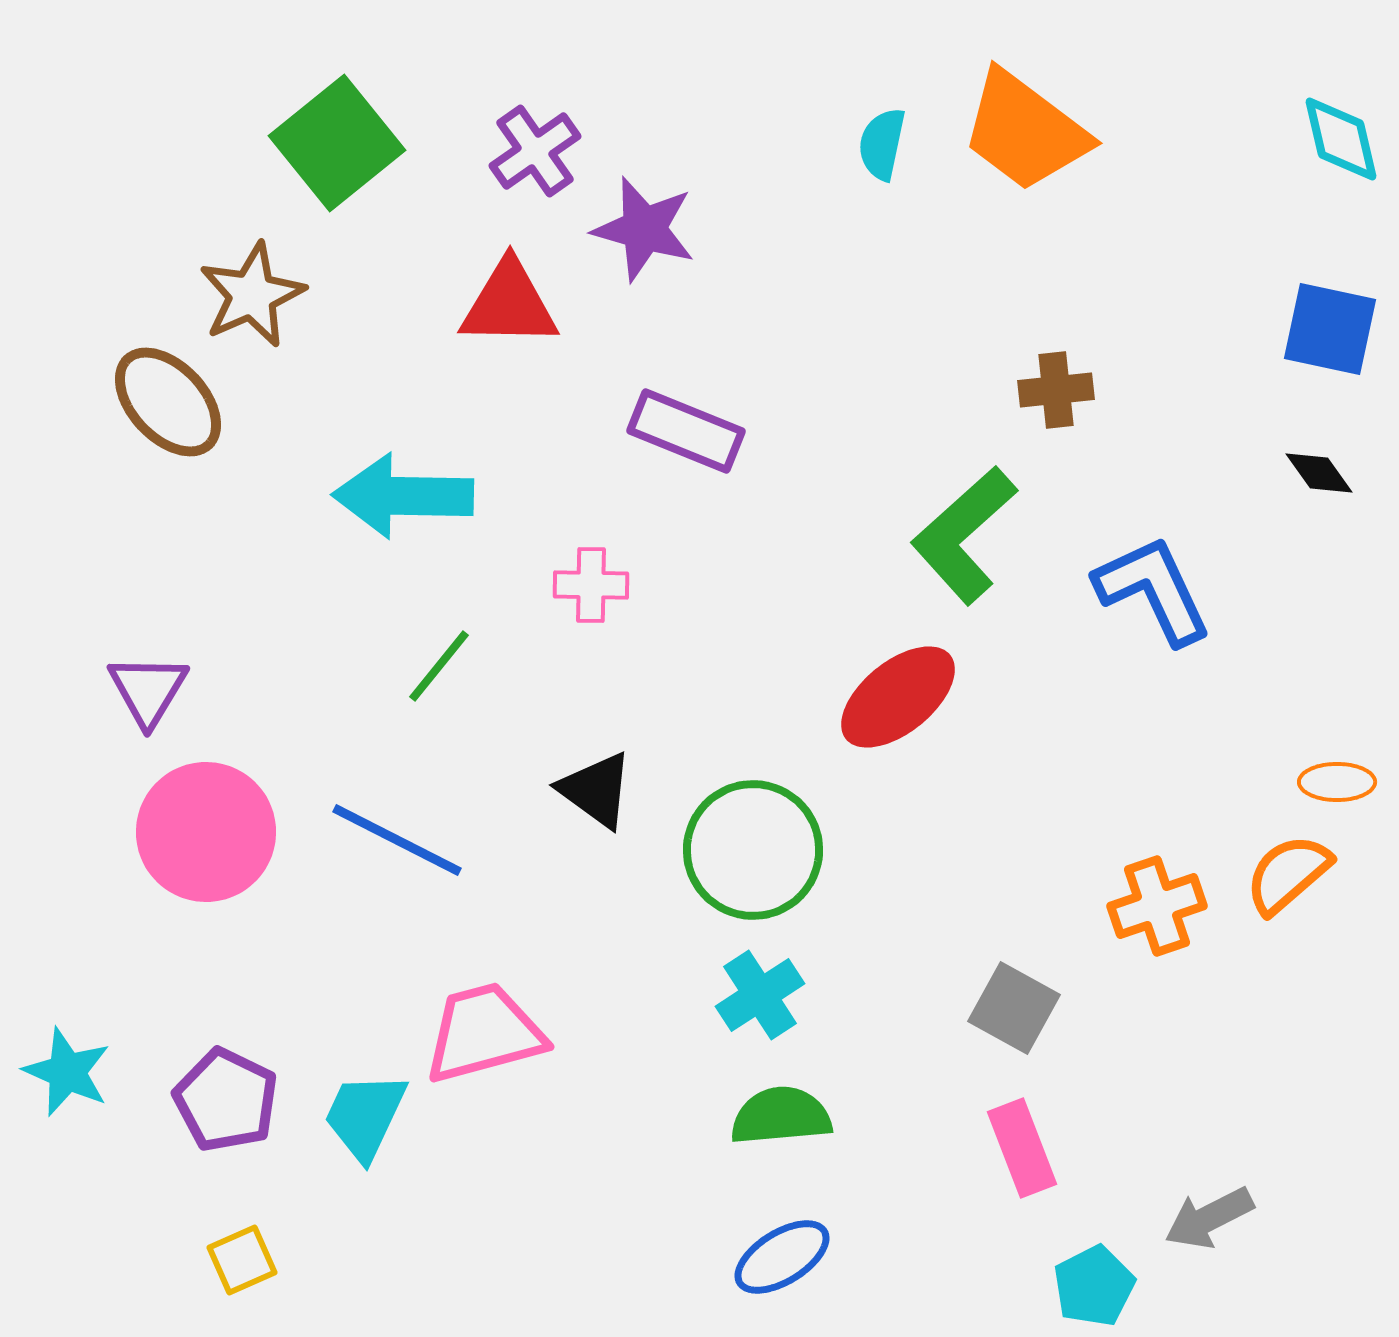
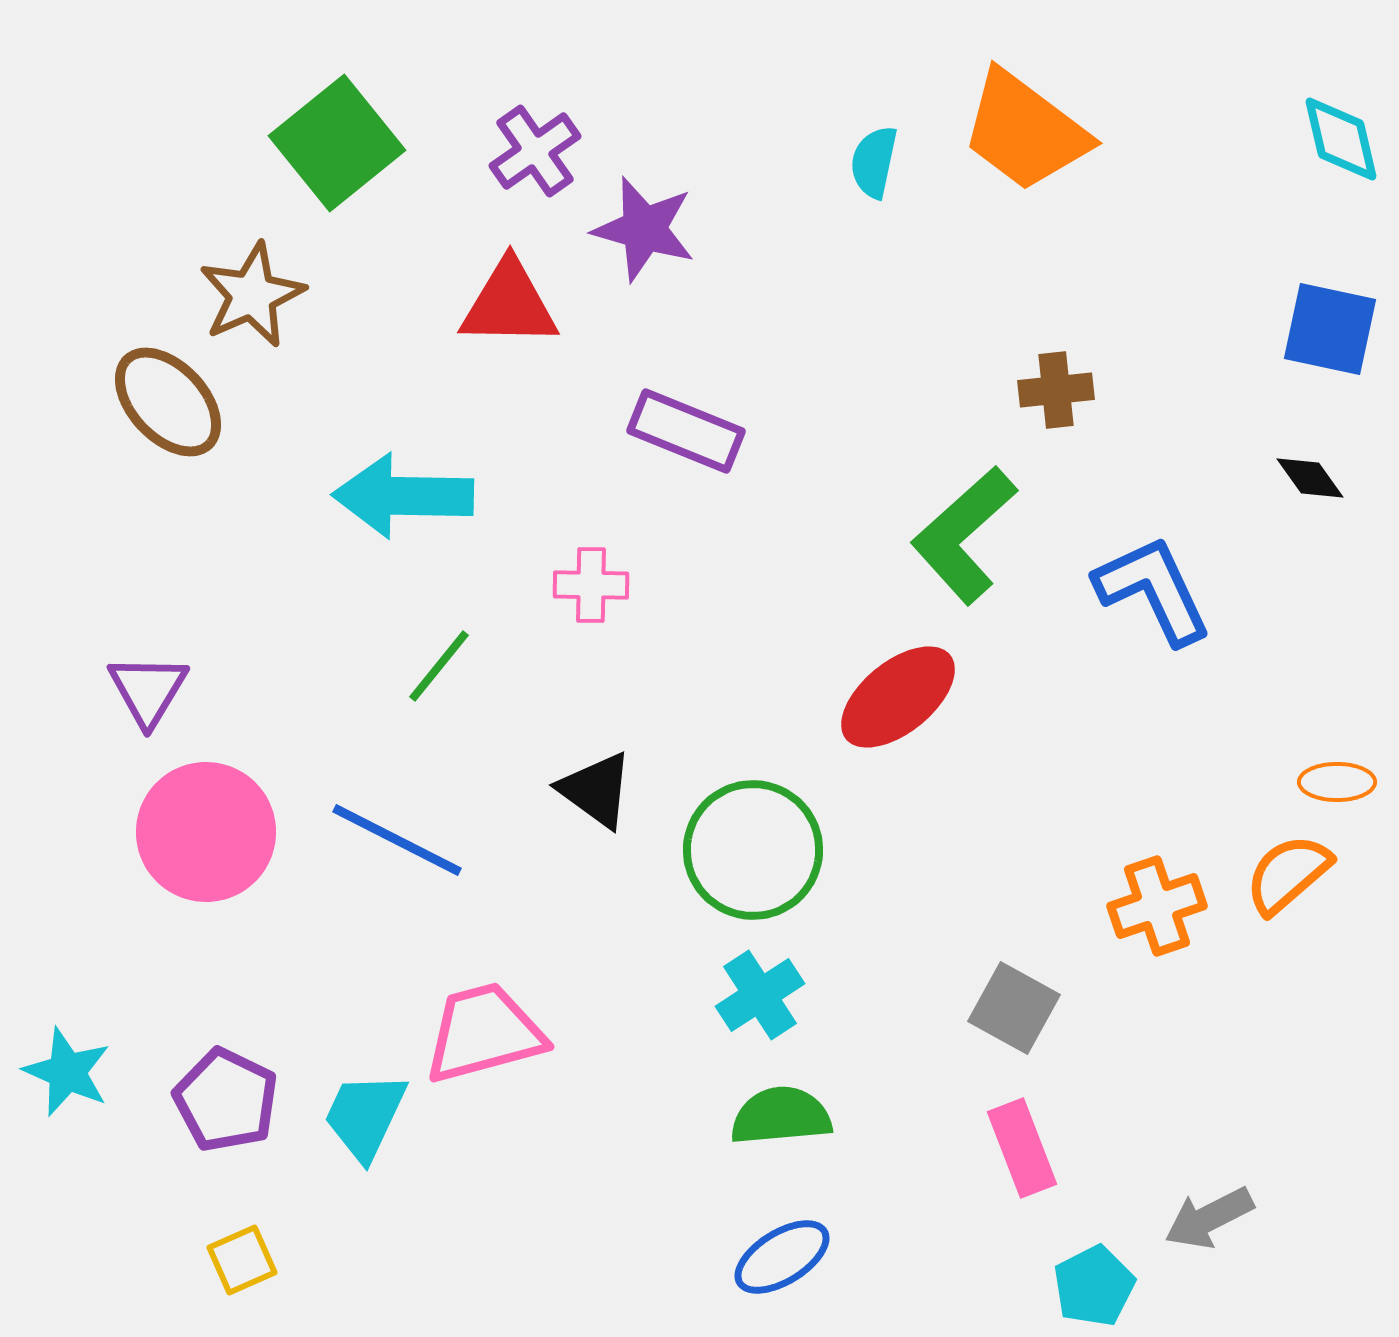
cyan semicircle: moved 8 px left, 18 px down
black diamond: moved 9 px left, 5 px down
